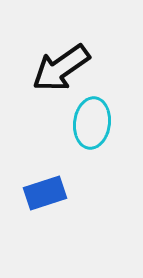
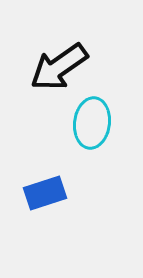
black arrow: moved 2 px left, 1 px up
